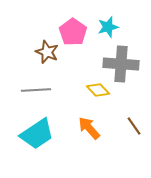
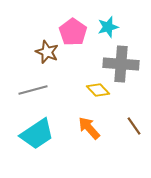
gray line: moved 3 px left; rotated 12 degrees counterclockwise
